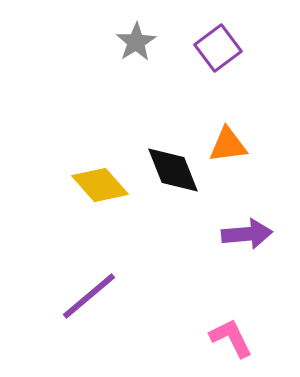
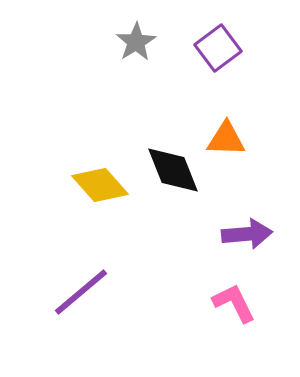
orange triangle: moved 2 px left, 6 px up; rotated 9 degrees clockwise
purple line: moved 8 px left, 4 px up
pink L-shape: moved 3 px right, 35 px up
